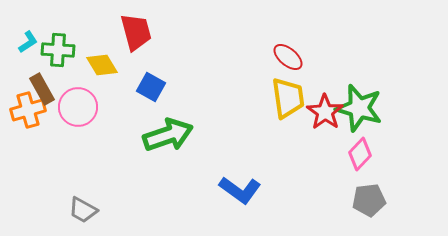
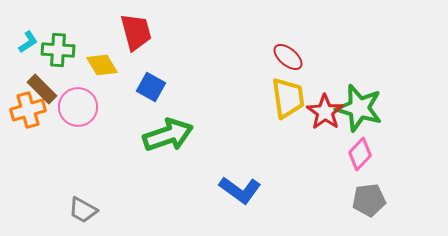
brown rectangle: rotated 16 degrees counterclockwise
